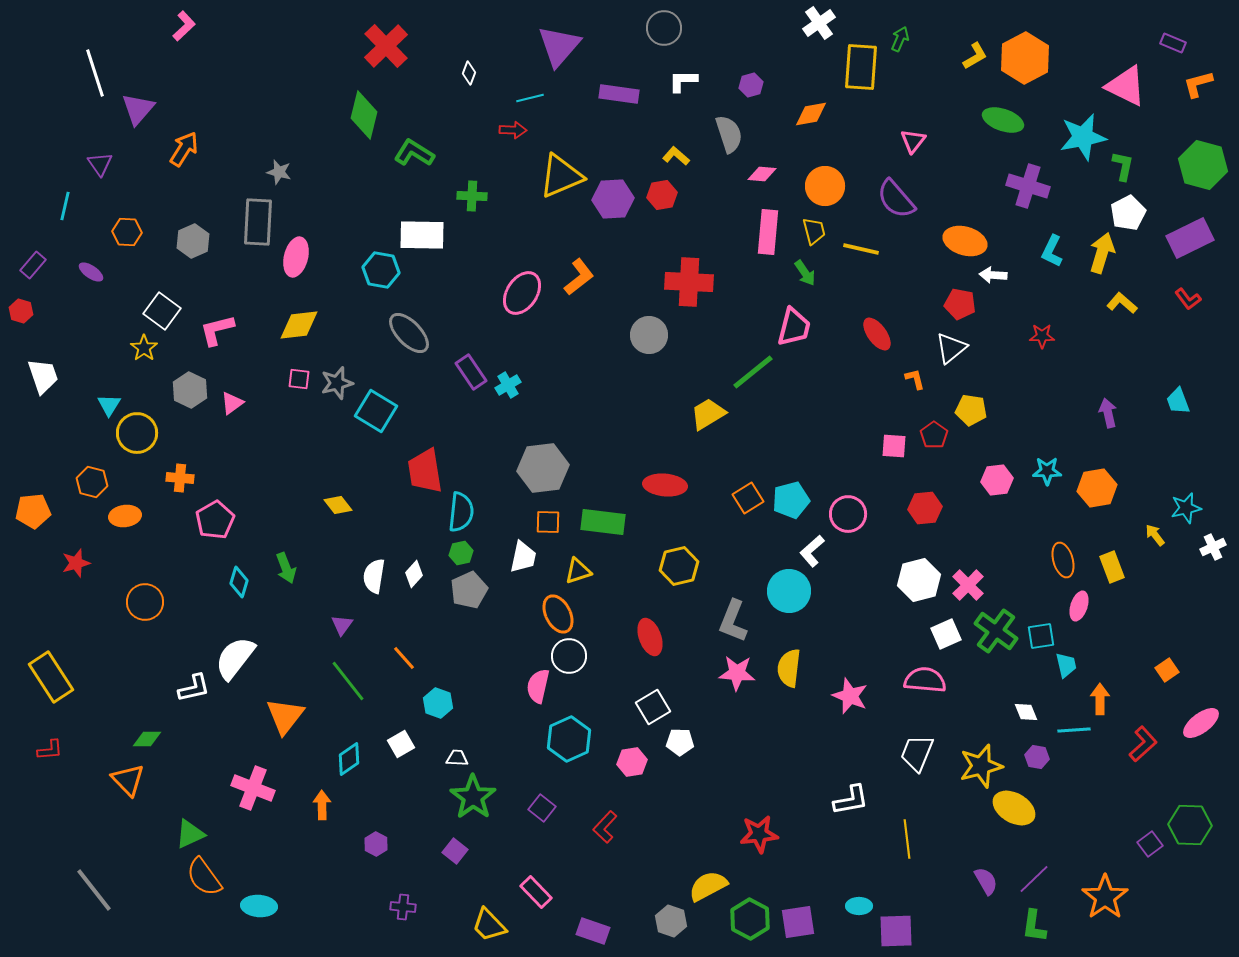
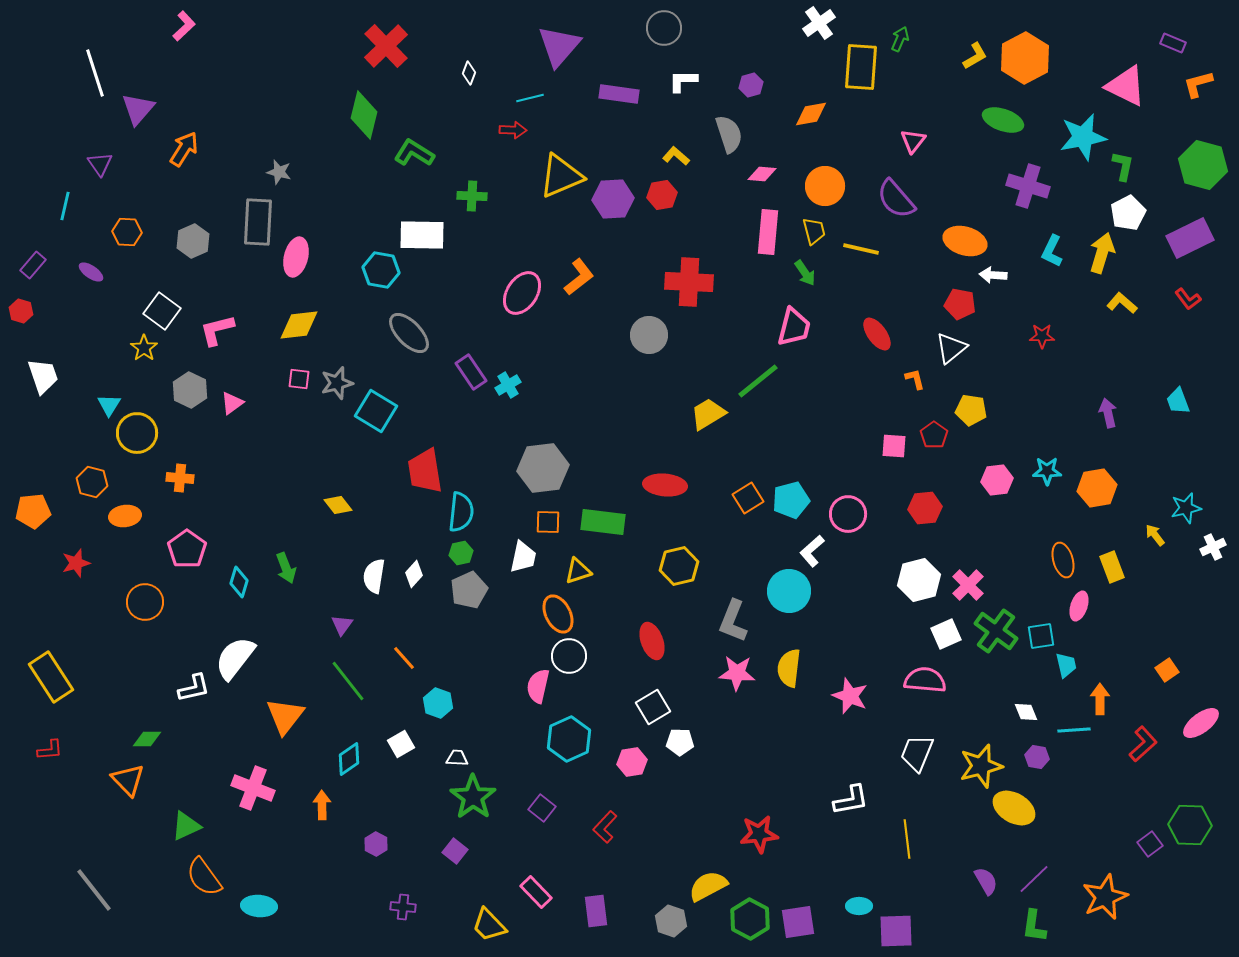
green line at (753, 372): moved 5 px right, 9 px down
pink pentagon at (215, 520): moved 28 px left, 29 px down; rotated 6 degrees counterclockwise
red ellipse at (650, 637): moved 2 px right, 4 px down
green triangle at (190, 834): moved 4 px left, 8 px up
orange star at (1105, 897): rotated 12 degrees clockwise
purple rectangle at (593, 931): moved 3 px right, 20 px up; rotated 64 degrees clockwise
